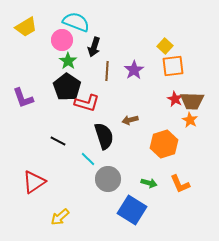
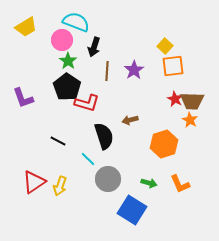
yellow arrow: moved 31 px up; rotated 30 degrees counterclockwise
